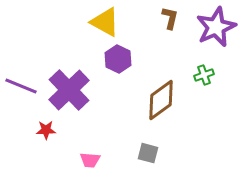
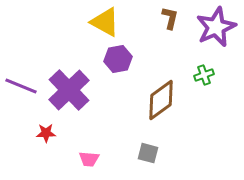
purple hexagon: rotated 24 degrees clockwise
red star: moved 3 px down
pink trapezoid: moved 1 px left, 1 px up
